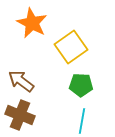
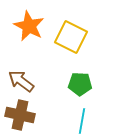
orange star: moved 3 px left, 3 px down
yellow square: moved 10 px up; rotated 28 degrees counterclockwise
green pentagon: moved 1 px left, 1 px up
brown cross: rotated 8 degrees counterclockwise
